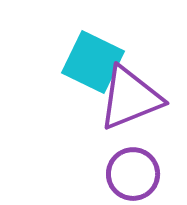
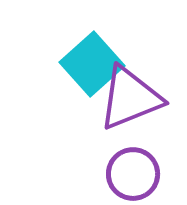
cyan square: moved 1 px left, 2 px down; rotated 22 degrees clockwise
